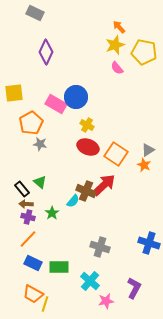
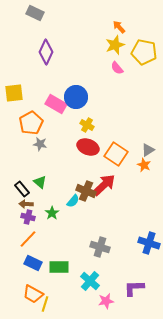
purple L-shape: rotated 120 degrees counterclockwise
